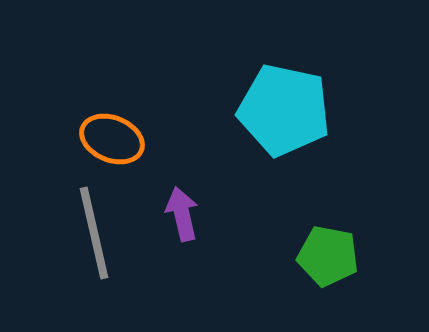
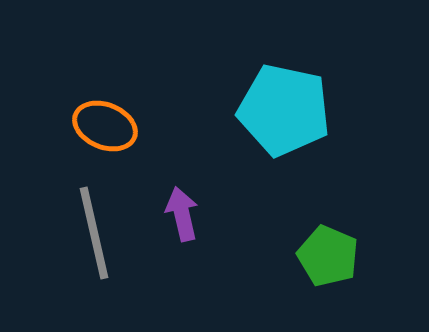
orange ellipse: moved 7 px left, 13 px up
green pentagon: rotated 12 degrees clockwise
